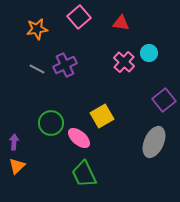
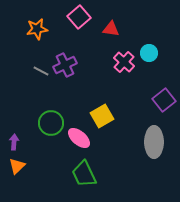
red triangle: moved 10 px left, 6 px down
gray line: moved 4 px right, 2 px down
gray ellipse: rotated 24 degrees counterclockwise
